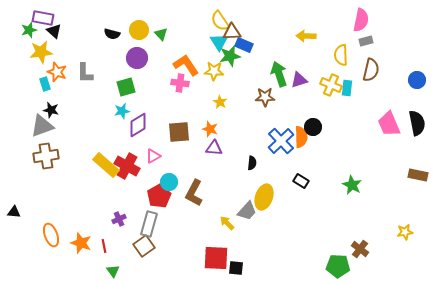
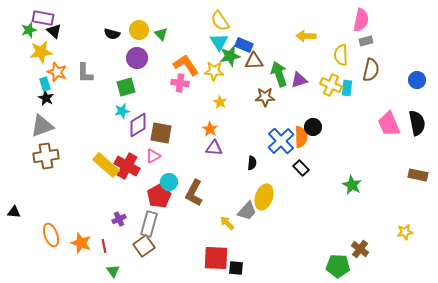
brown triangle at (232, 32): moved 22 px right, 29 px down
black star at (51, 110): moved 5 px left, 12 px up; rotated 14 degrees clockwise
orange star at (210, 129): rotated 14 degrees clockwise
brown square at (179, 132): moved 18 px left, 1 px down; rotated 15 degrees clockwise
black rectangle at (301, 181): moved 13 px up; rotated 14 degrees clockwise
